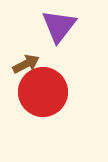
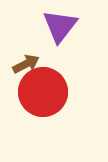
purple triangle: moved 1 px right
